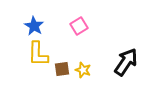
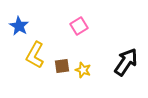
blue star: moved 15 px left
yellow L-shape: moved 3 px left, 1 px down; rotated 28 degrees clockwise
brown square: moved 3 px up
